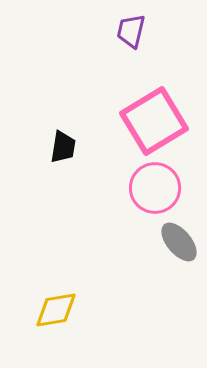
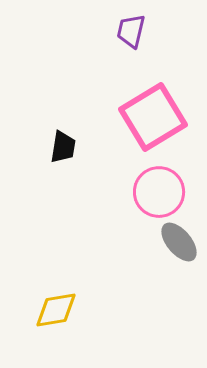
pink square: moved 1 px left, 4 px up
pink circle: moved 4 px right, 4 px down
